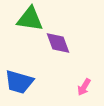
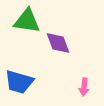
green triangle: moved 3 px left, 2 px down
pink arrow: rotated 24 degrees counterclockwise
